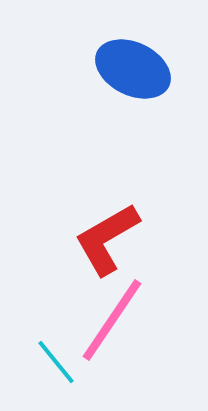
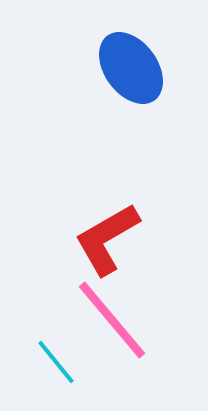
blue ellipse: moved 2 px left, 1 px up; rotated 28 degrees clockwise
pink line: rotated 74 degrees counterclockwise
